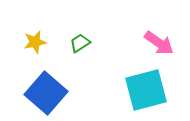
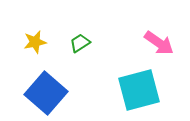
cyan square: moved 7 px left
